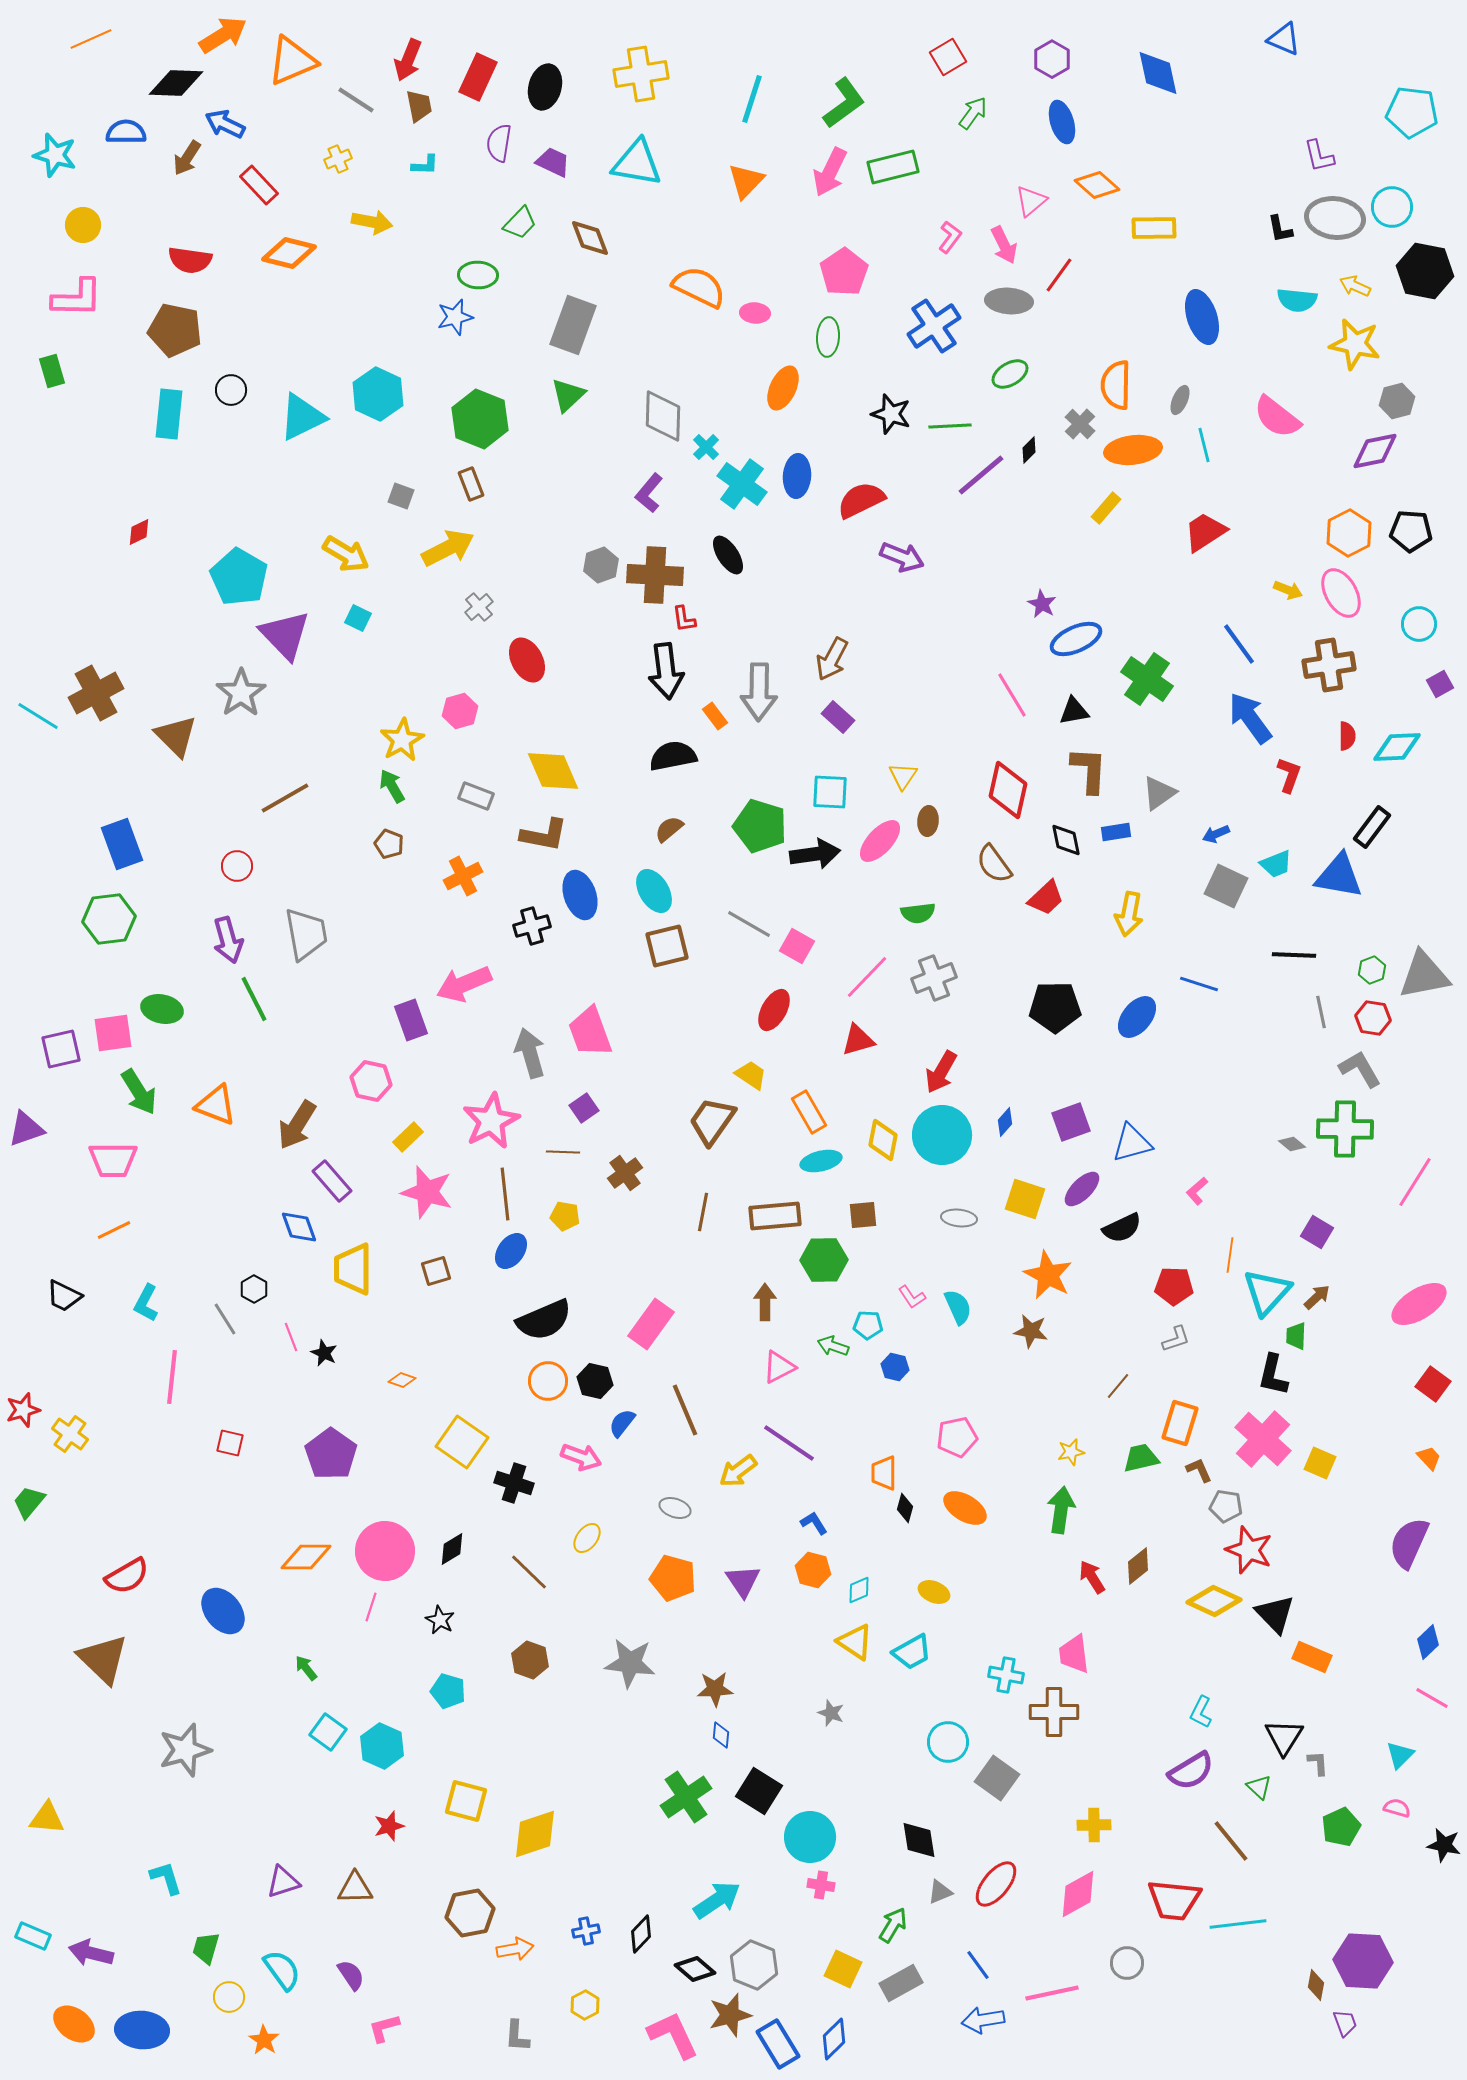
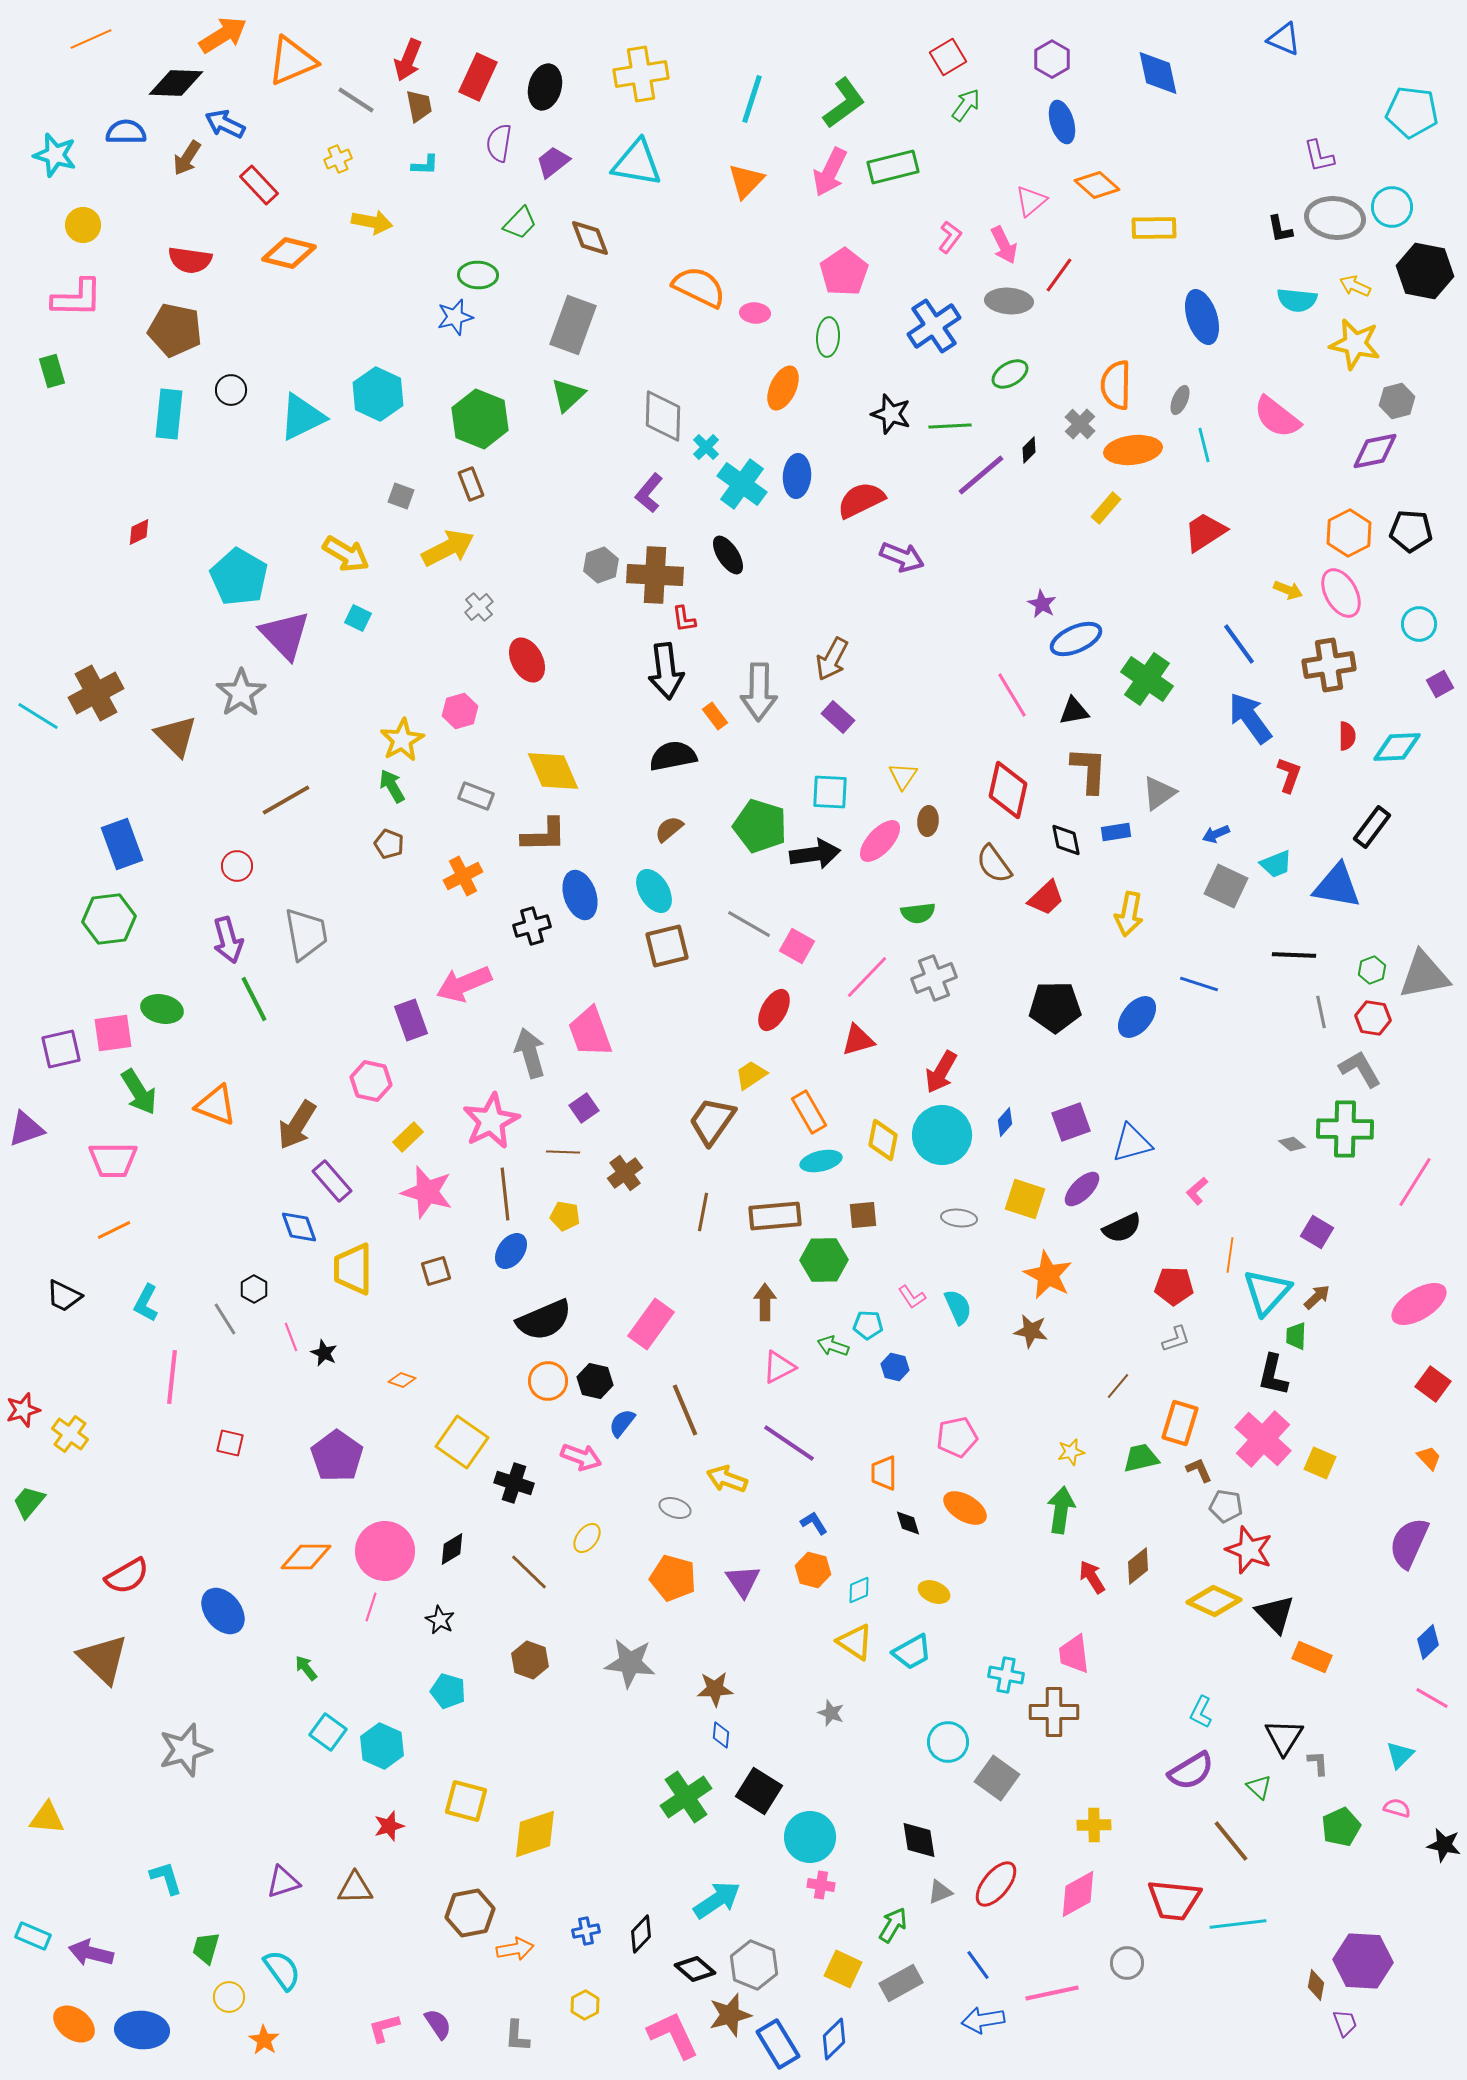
green arrow at (973, 113): moved 7 px left, 8 px up
purple trapezoid at (553, 162): rotated 63 degrees counterclockwise
brown line at (285, 798): moved 1 px right, 2 px down
brown L-shape at (544, 835): rotated 12 degrees counterclockwise
blue triangle at (1339, 876): moved 2 px left, 10 px down
yellow trapezoid at (751, 1075): rotated 68 degrees counterclockwise
purple pentagon at (331, 1454): moved 6 px right, 2 px down
yellow arrow at (738, 1471): moved 11 px left, 8 px down; rotated 57 degrees clockwise
black diamond at (905, 1508): moved 3 px right, 15 px down; rotated 32 degrees counterclockwise
purple semicircle at (351, 1975): moved 87 px right, 49 px down
